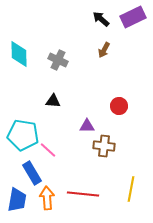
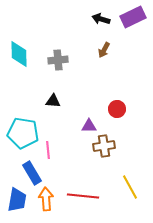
black arrow: rotated 24 degrees counterclockwise
gray cross: rotated 30 degrees counterclockwise
red circle: moved 2 px left, 3 px down
purple triangle: moved 2 px right
cyan pentagon: moved 2 px up
brown cross: rotated 15 degrees counterclockwise
pink line: rotated 42 degrees clockwise
yellow line: moved 1 px left, 2 px up; rotated 40 degrees counterclockwise
red line: moved 2 px down
orange arrow: moved 1 px left, 1 px down
